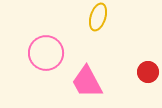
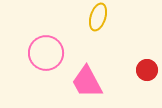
red circle: moved 1 px left, 2 px up
